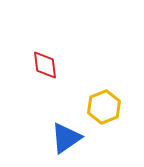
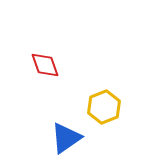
red diamond: rotated 12 degrees counterclockwise
